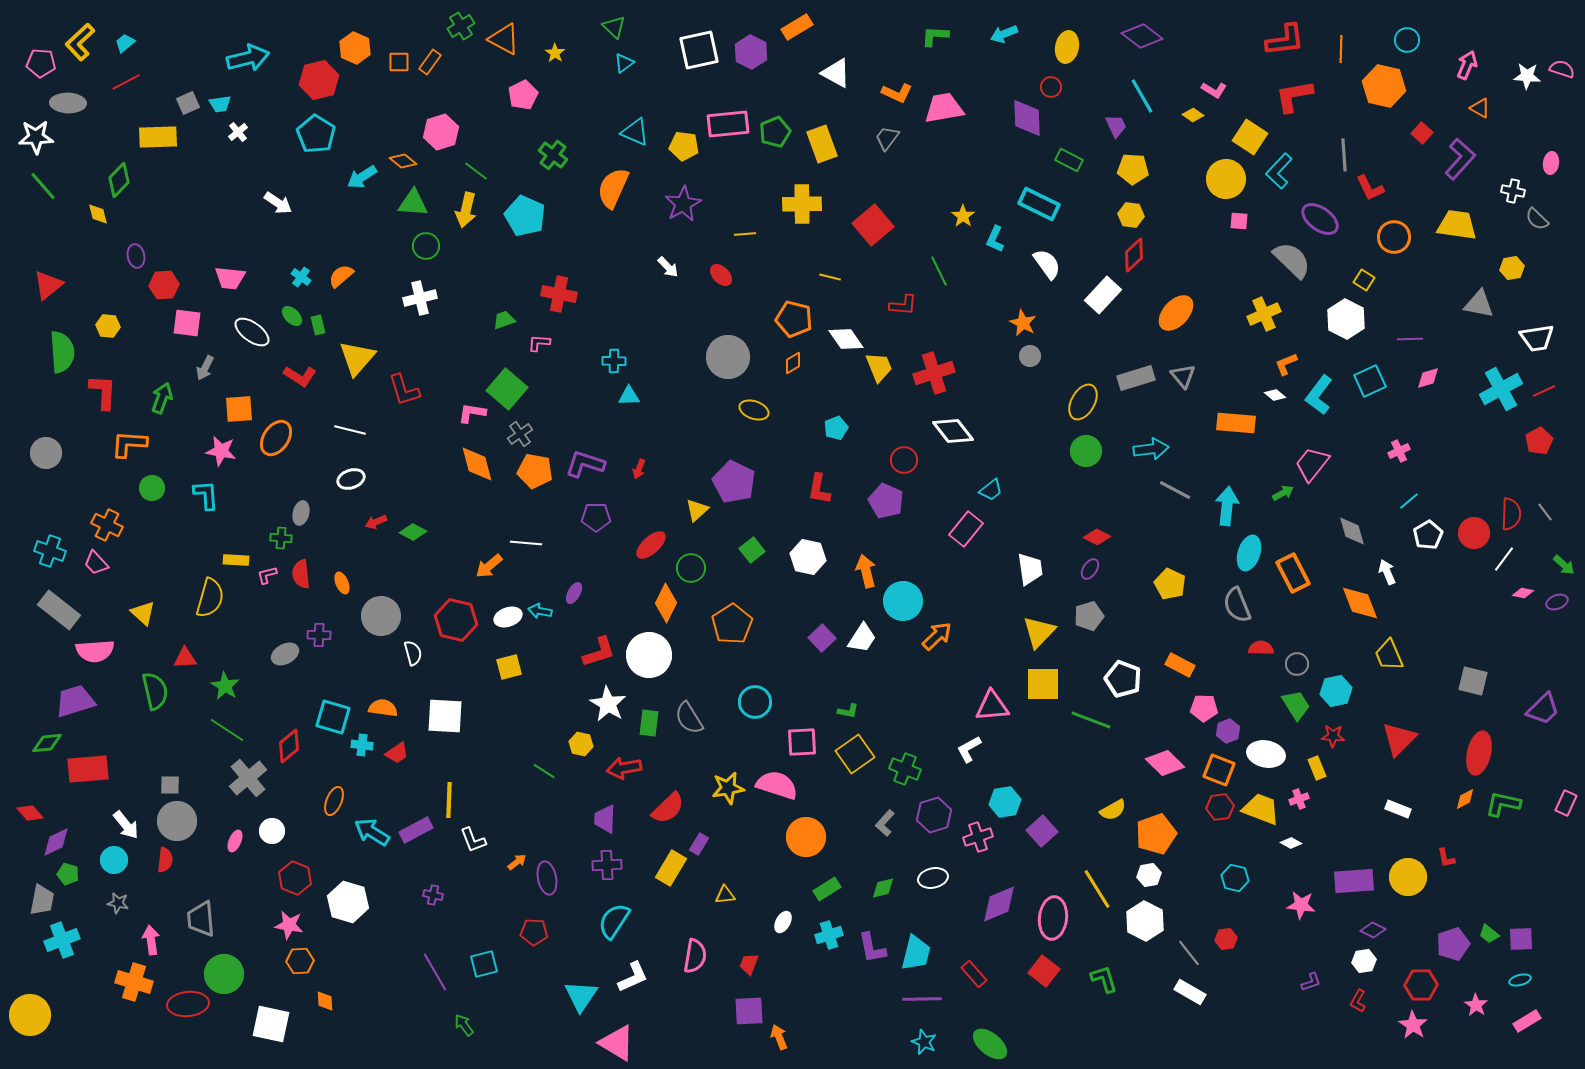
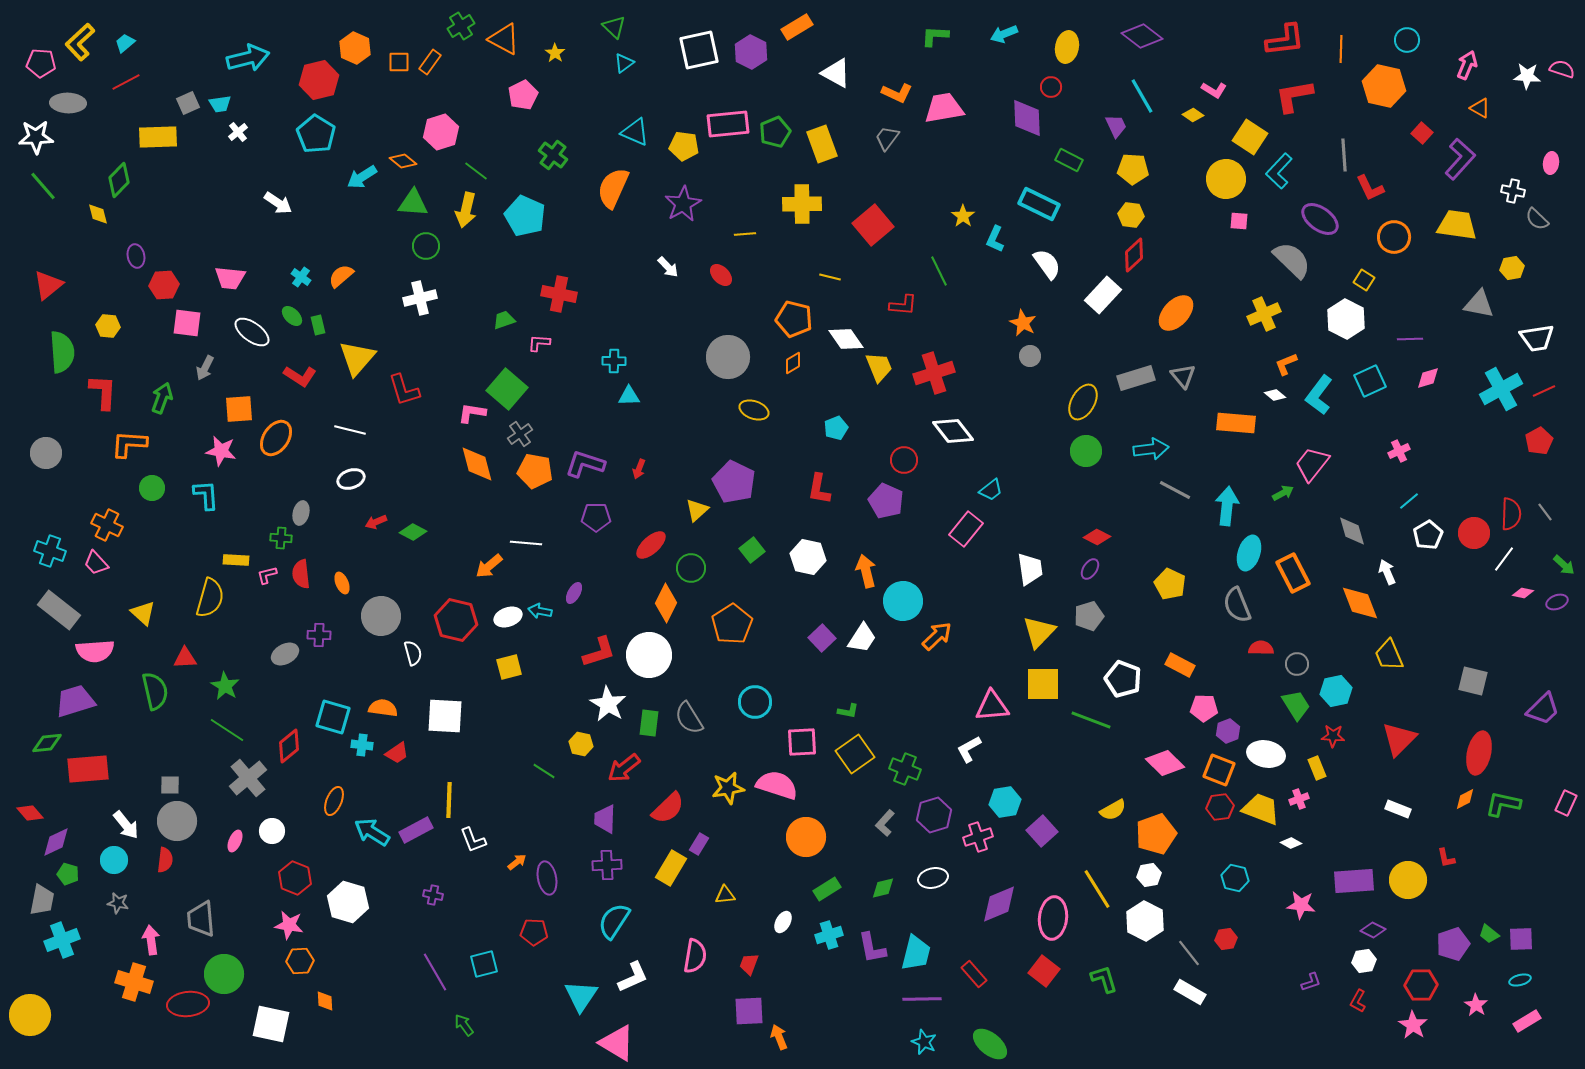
red arrow at (624, 768): rotated 28 degrees counterclockwise
yellow circle at (1408, 877): moved 3 px down
